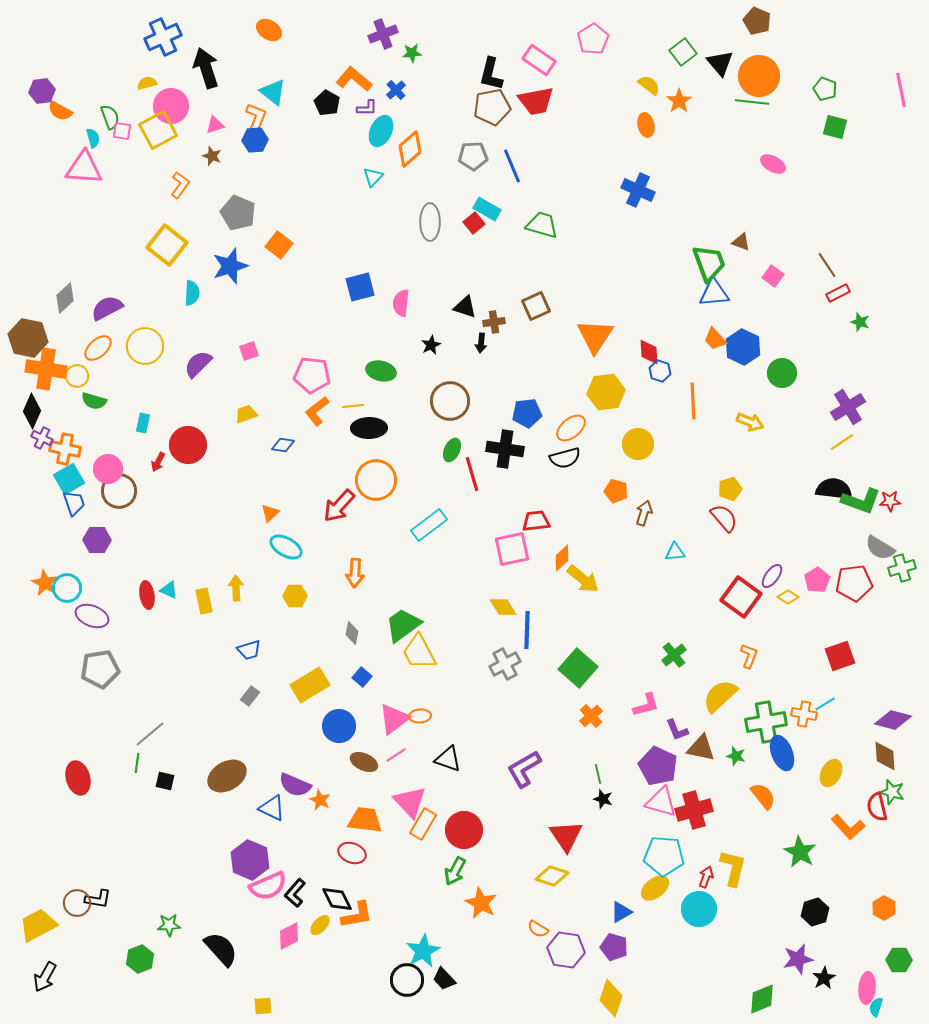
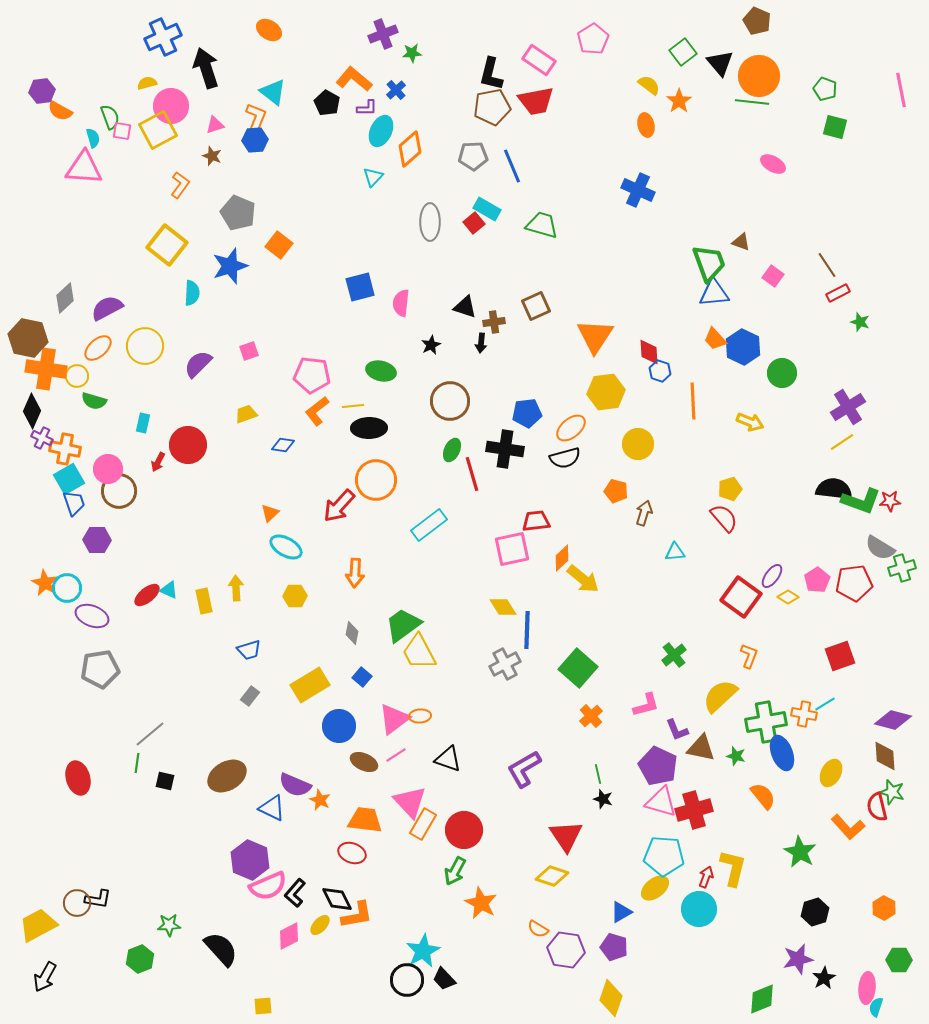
red ellipse at (147, 595): rotated 60 degrees clockwise
